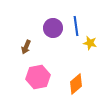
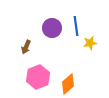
purple circle: moved 1 px left
yellow star: rotated 24 degrees counterclockwise
pink hexagon: rotated 10 degrees counterclockwise
orange diamond: moved 8 px left
